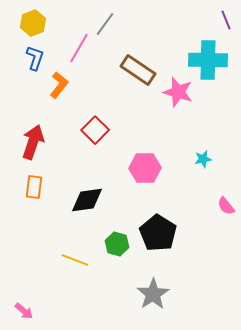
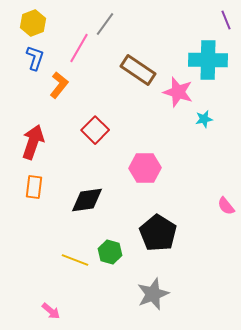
cyan star: moved 1 px right, 40 px up
green hexagon: moved 7 px left, 8 px down
gray star: rotated 12 degrees clockwise
pink arrow: moved 27 px right
